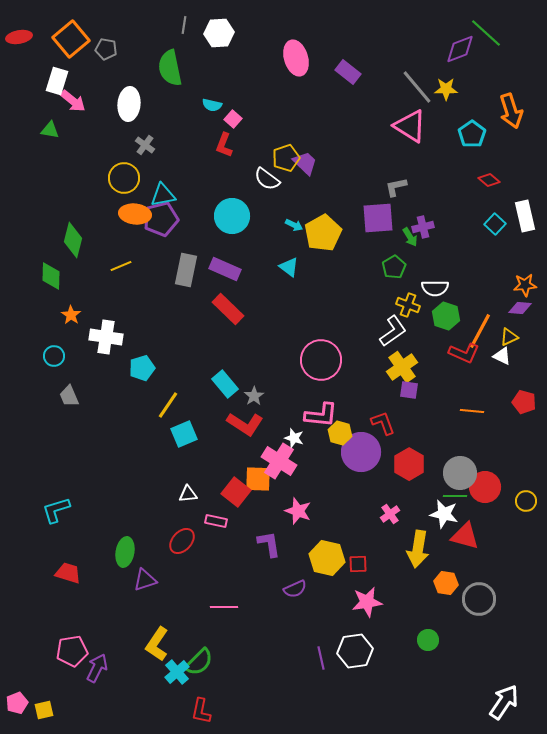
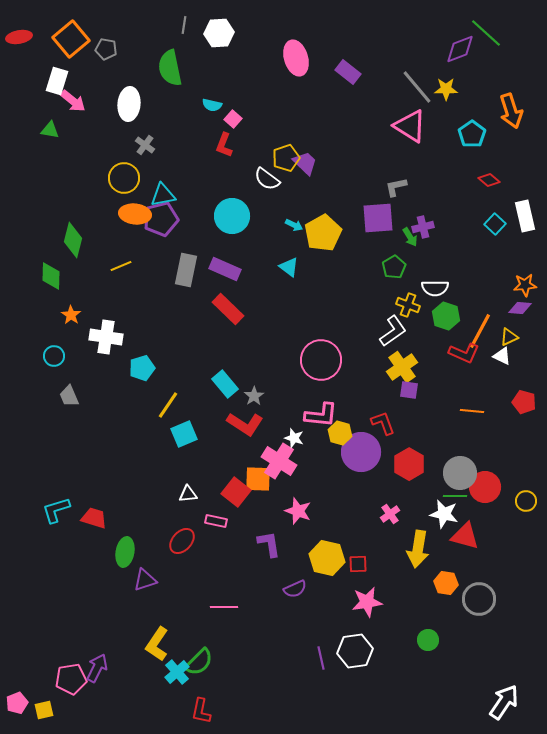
red trapezoid at (68, 573): moved 26 px right, 55 px up
pink pentagon at (72, 651): moved 1 px left, 28 px down
